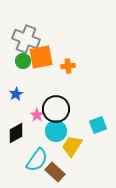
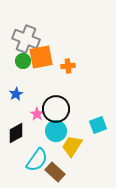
pink star: moved 1 px up
